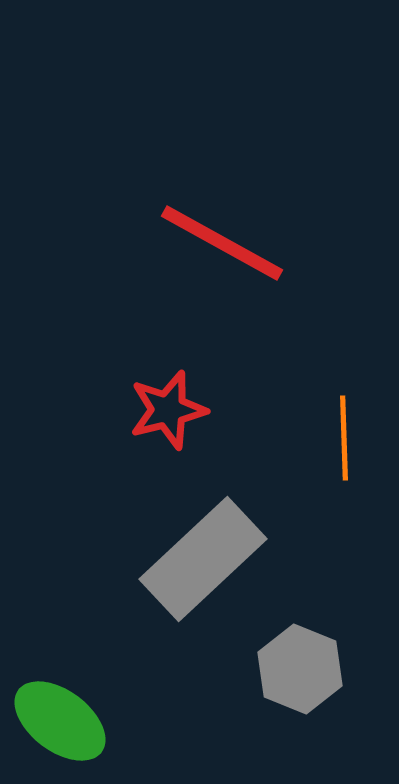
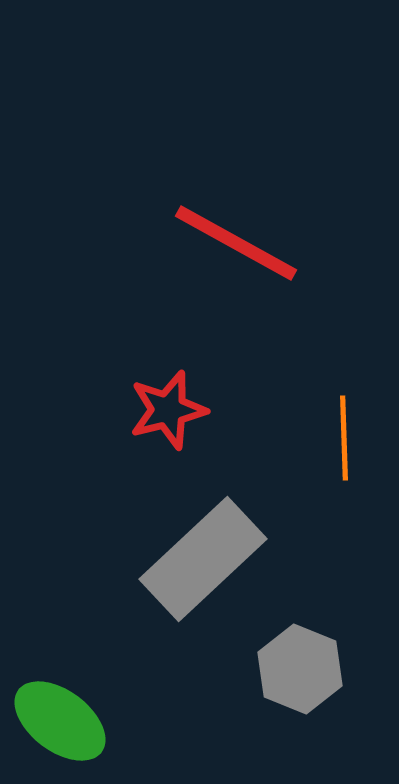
red line: moved 14 px right
